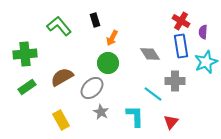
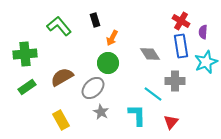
gray ellipse: moved 1 px right
cyan L-shape: moved 2 px right, 1 px up
